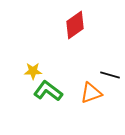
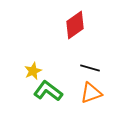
yellow star: rotated 24 degrees counterclockwise
black line: moved 20 px left, 7 px up
